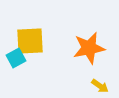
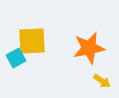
yellow square: moved 2 px right
yellow arrow: moved 2 px right, 5 px up
